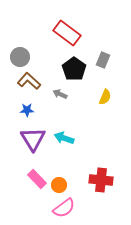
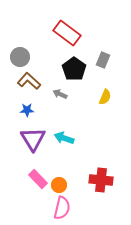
pink rectangle: moved 1 px right
pink semicircle: moved 2 px left; rotated 40 degrees counterclockwise
